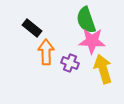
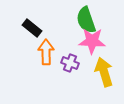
yellow arrow: moved 1 px right, 3 px down
